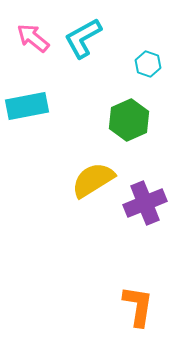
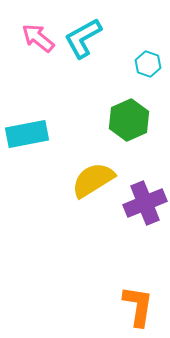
pink arrow: moved 5 px right
cyan rectangle: moved 28 px down
